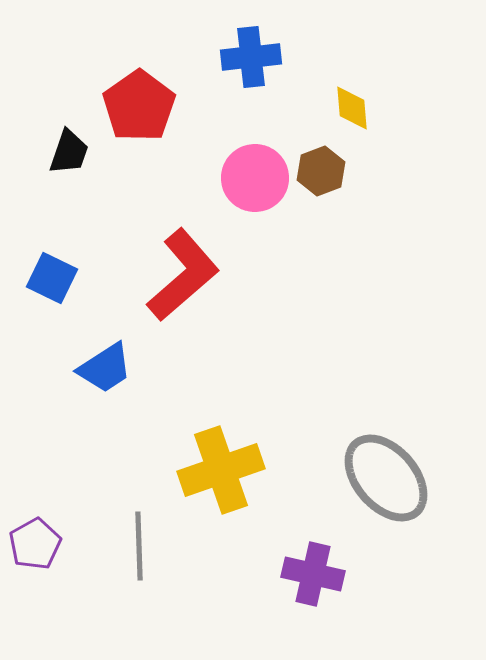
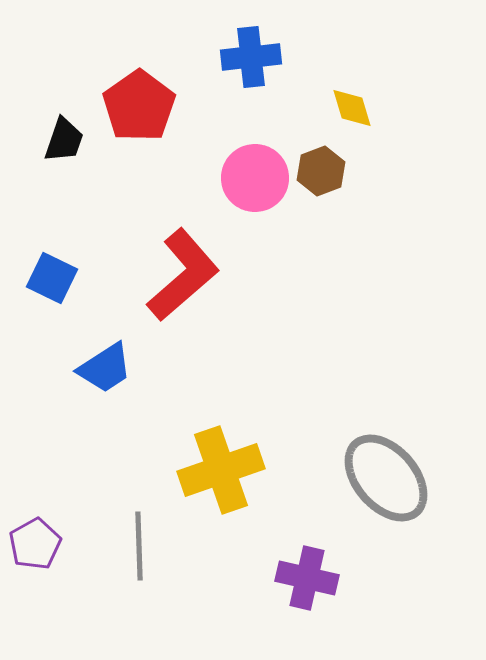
yellow diamond: rotated 12 degrees counterclockwise
black trapezoid: moved 5 px left, 12 px up
purple cross: moved 6 px left, 4 px down
